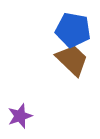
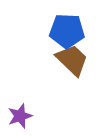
blue pentagon: moved 6 px left, 1 px down; rotated 8 degrees counterclockwise
